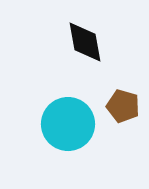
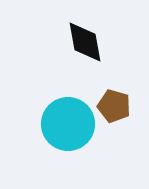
brown pentagon: moved 9 px left
